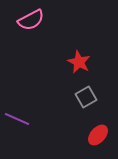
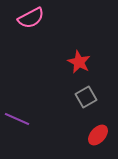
pink semicircle: moved 2 px up
